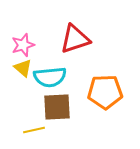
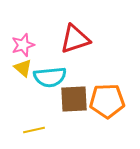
orange pentagon: moved 2 px right, 9 px down
brown square: moved 17 px right, 8 px up
